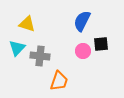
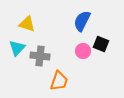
black square: rotated 28 degrees clockwise
